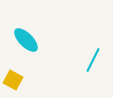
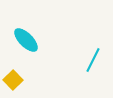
yellow square: rotated 18 degrees clockwise
